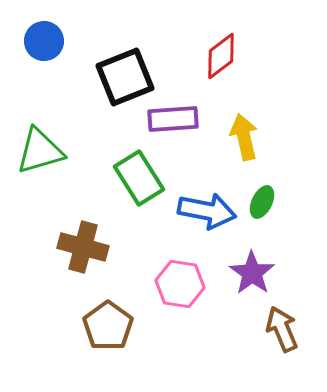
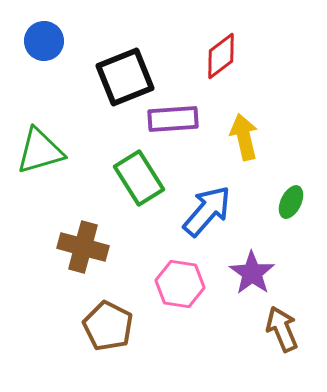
green ellipse: moved 29 px right
blue arrow: rotated 60 degrees counterclockwise
brown pentagon: rotated 9 degrees counterclockwise
